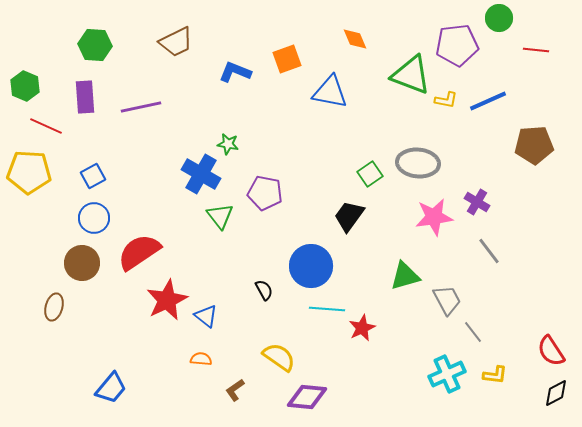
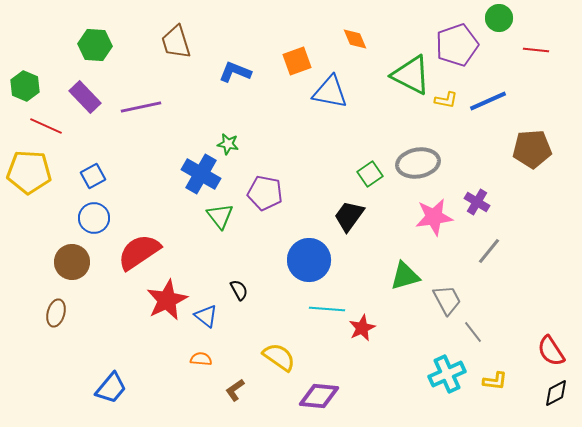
brown trapezoid at (176, 42): rotated 99 degrees clockwise
purple pentagon at (457, 45): rotated 12 degrees counterclockwise
orange square at (287, 59): moved 10 px right, 2 px down
green triangle at (411, 75): rotated 6 degrees clockwise
purple rectangle at (85, 97): rotated 40 degrees counterclockwise
brown pentagon at (534, 145): moved 2 px left, 4 px down
gray ellipse at (418, 163): rotated 15 degrees counterclockwise
gray line at (489, 251): rotated 76 degrees clockwise
brown circle at (82, 263): moved 10 px left, 1 px up
blue circle at (311, 266): moved 2 px left, 6 px up
black semicircle at (264, 290): moved 25 px left
brown ellipse at (54, 307): moved 2 px right, 6 px down
yellow L-shape at (495, 375): moved 6 px down
purple diamond at (307, 397): moved 12 px right, 1 px up
